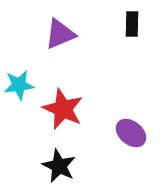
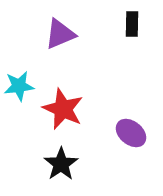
cyan star: moved 1 px down
black star: moved 2 px right, 2 px up; rotated 12 degrees clockwise
